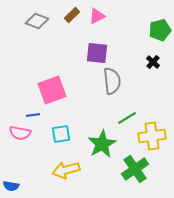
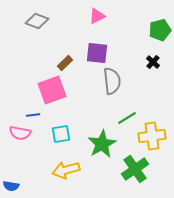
brown rectangle: moved 7 px left, 48 px down
